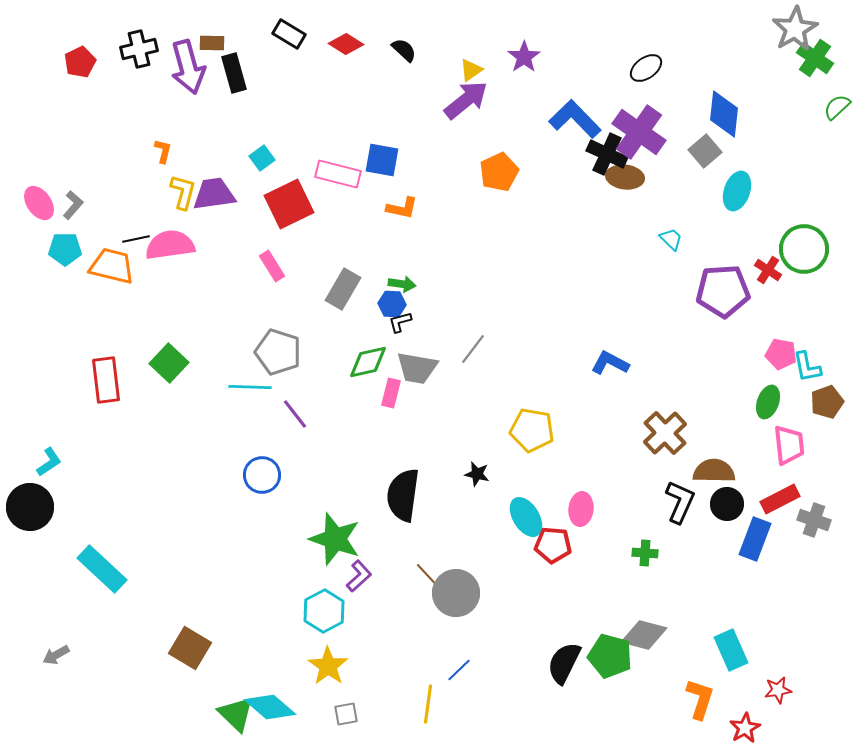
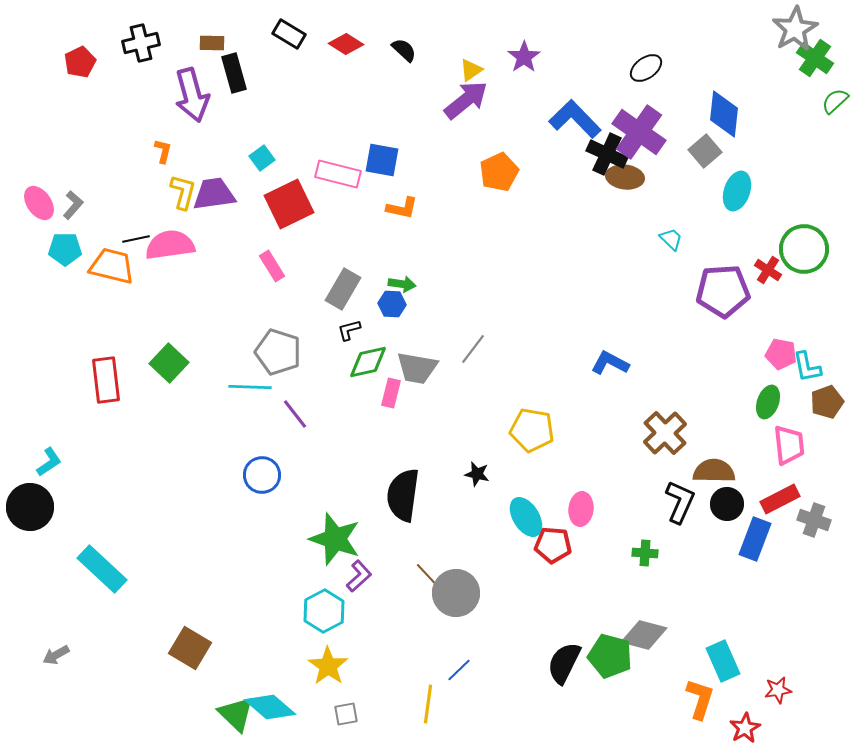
black cross at (139, 49): moved 2 px right, 6 px up
purple arrow at (188, 67): moved 4 px right, 28 px down
green semicircle at (837, 107): moved 2 px left, 6 px up
black L-shape at (400, 322): moved 51 px left, 8 px down
cyan rectangle at (731, 650): moved 8 px left, 11 px down
